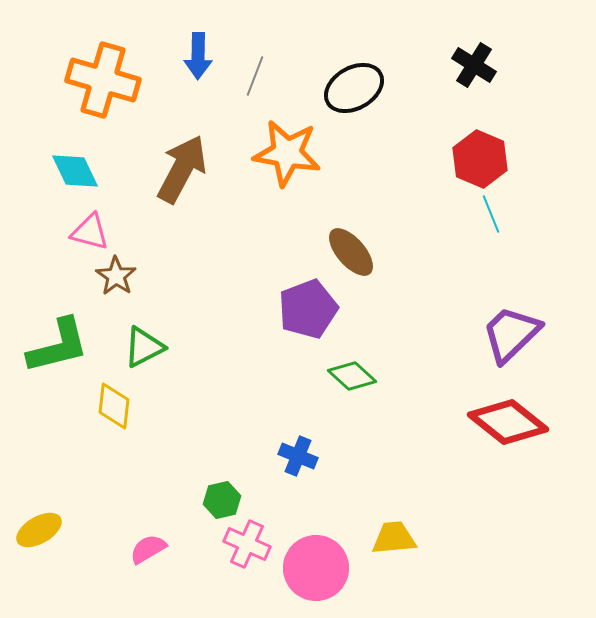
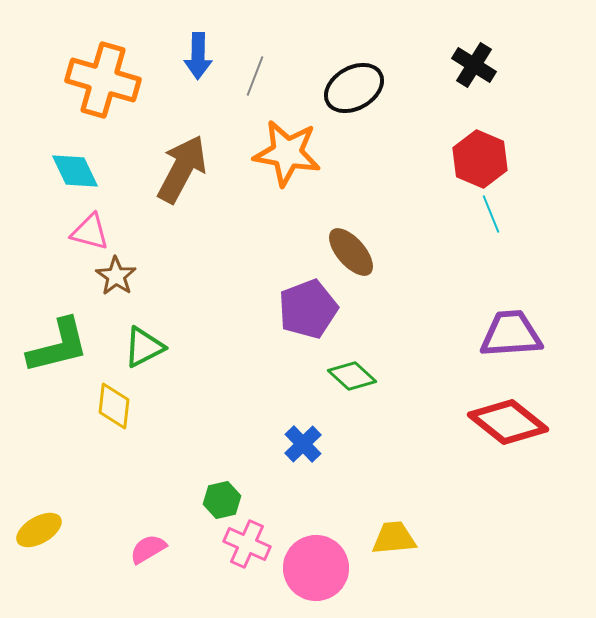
purple trapezoid: rotated 40 degrees clockwise
blue cross: moved 5 px right, 12 px up; rotated 24 degrees clockwise
